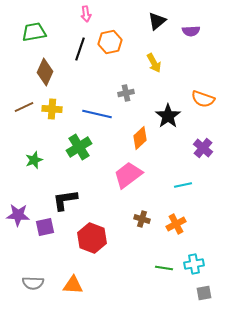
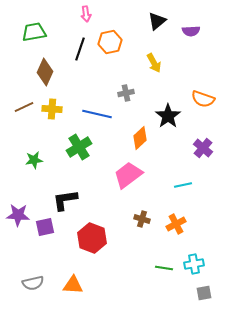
green star: rotated 12 degrees clockwise
gray semicircle: rotated 15 degrees counterclockwise
